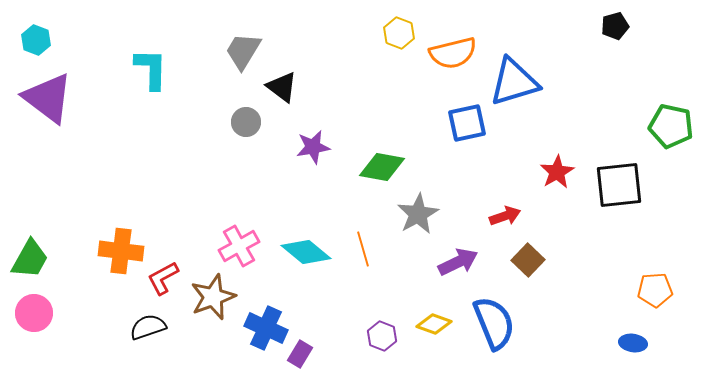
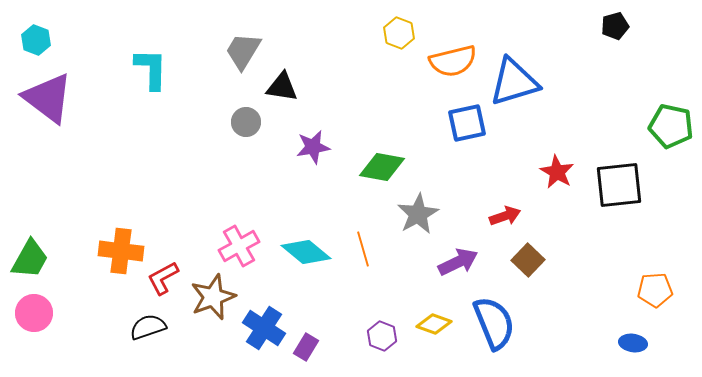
orange semicircle: moved 8 px down
black triangle: rotated 28 degrees counterclockwise
red star: rotated 12 degrees counterclockwise
blue cross: moved 2 px left; rotated 9 degrees clockwise
purple rectangle: moved 6 px right, 7 px up
